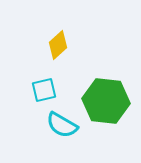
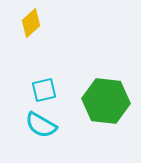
yellow diamond: moved 27 px left, 22 px up
cyan semicircle: moved 21 px left
